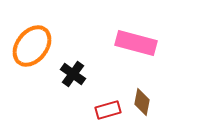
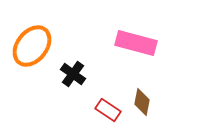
red rectangle: rotated 50 degrees clockwise
